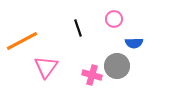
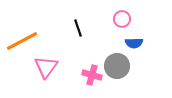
pink circle: moved 8 px right
